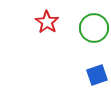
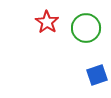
green circle: moved 8 px left
